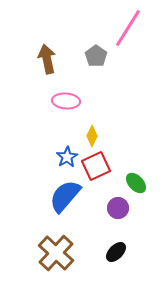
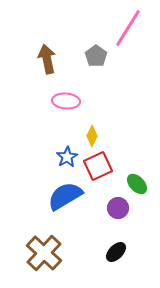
red square: moved 2 px right
green ellipse: moved 1 px right, 1 px down
blue semicircle: rotated 18 degrees clockwise
brown cross: moved 12 px left
